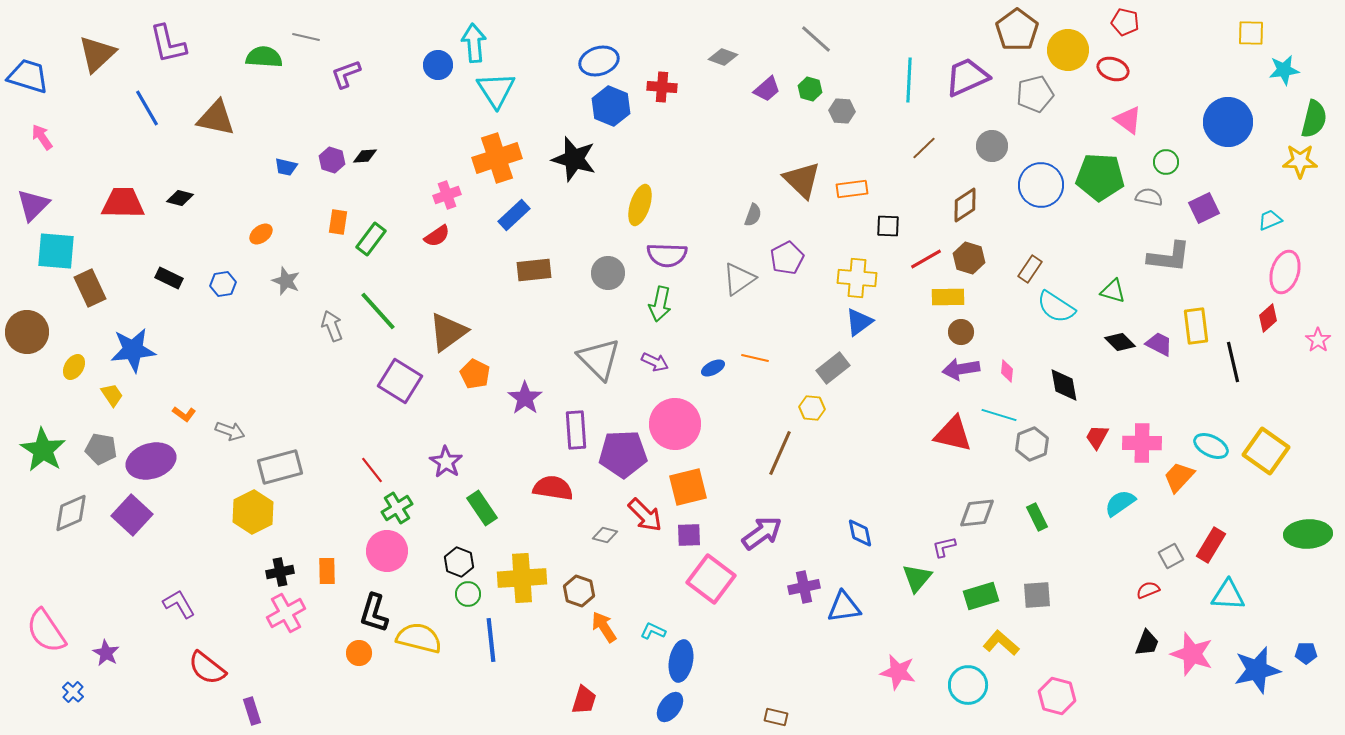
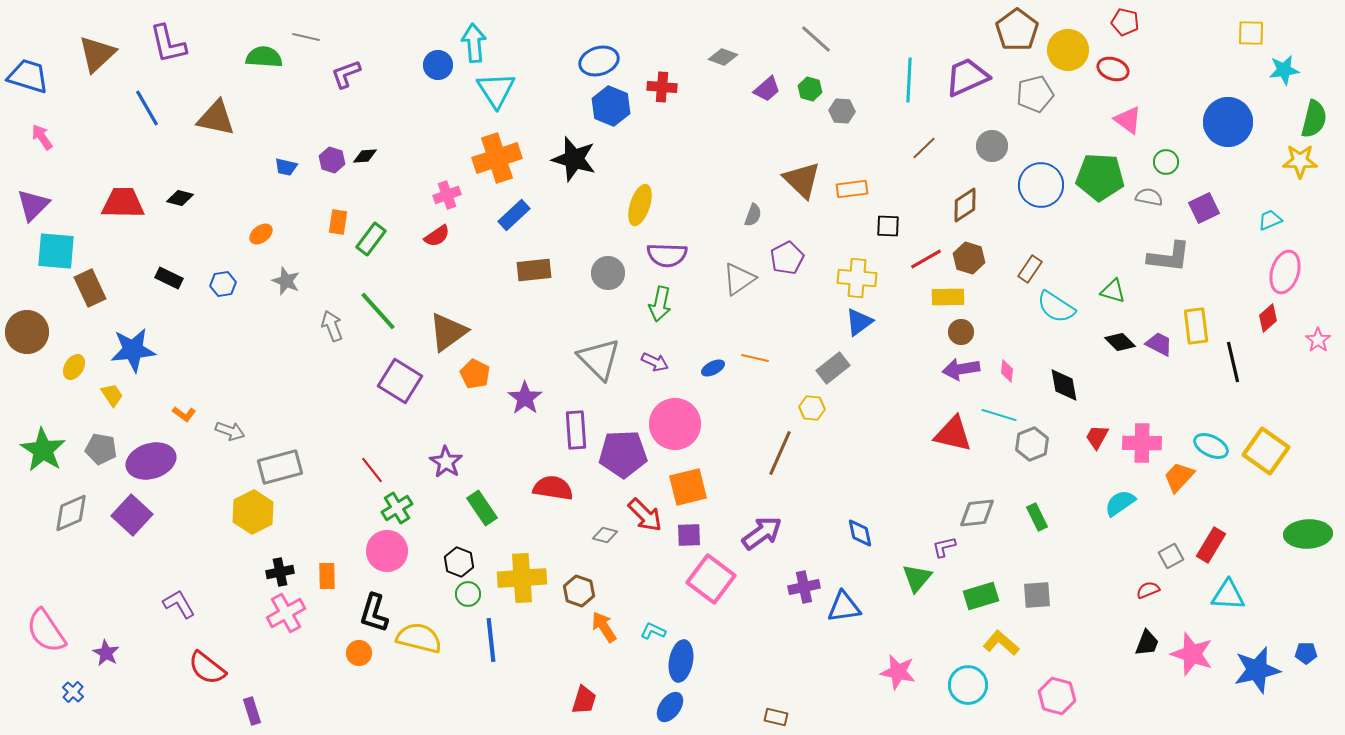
orange rectangle at (327, 571): moved 5 px down
